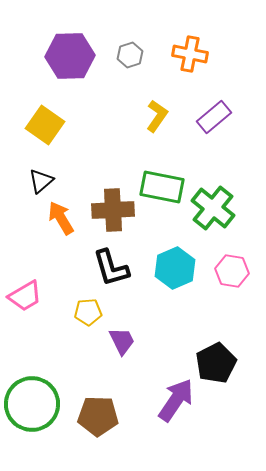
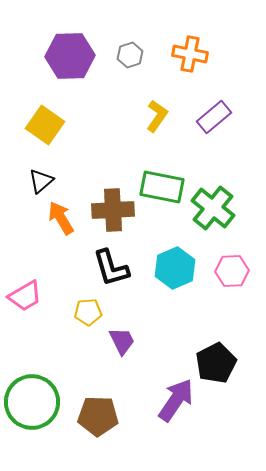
pink hexagon: rotated 12 degrees counterclockwise
green circle: moved 2 px up
